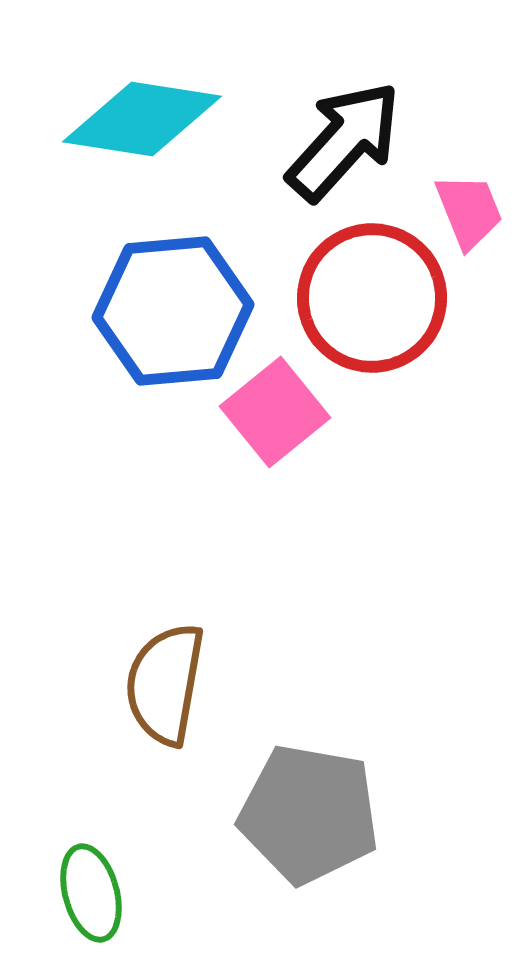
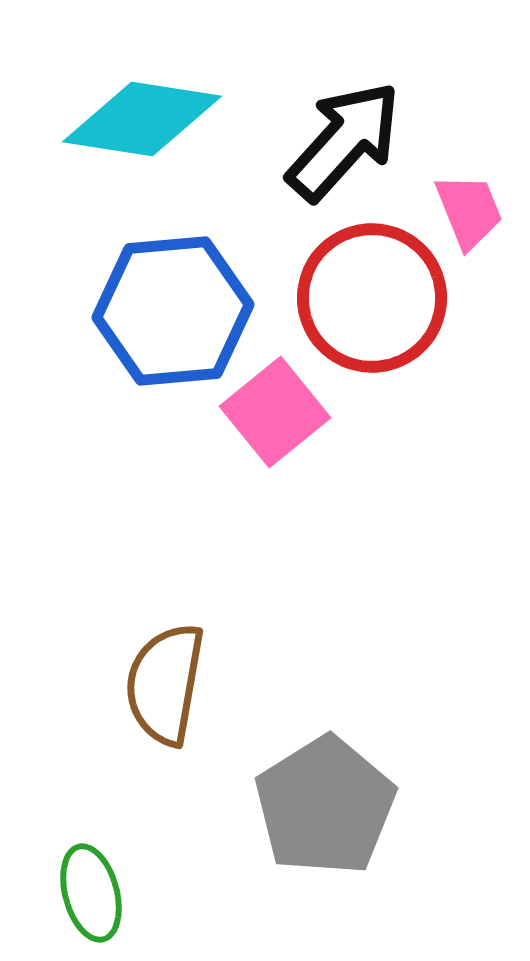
gray pentagon: moved 16 px right, 8 px up; rotated 30 degrees clockwise
